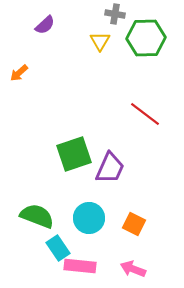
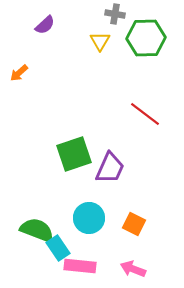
green semicircle: moved 14 px down
